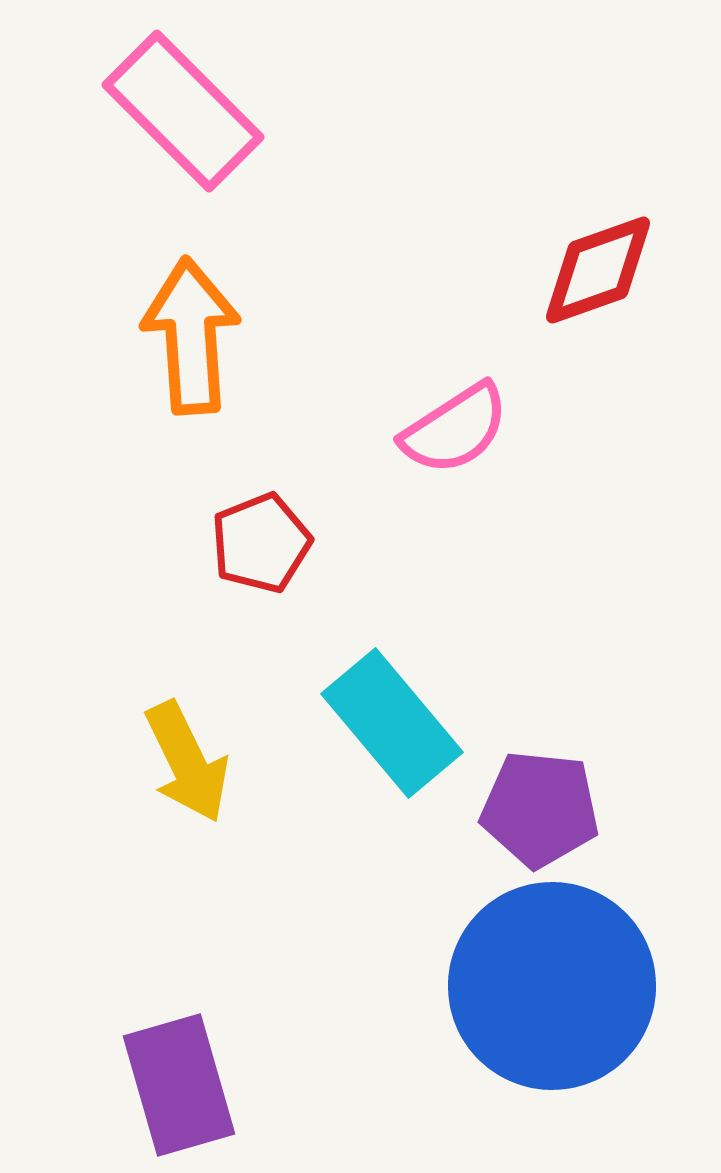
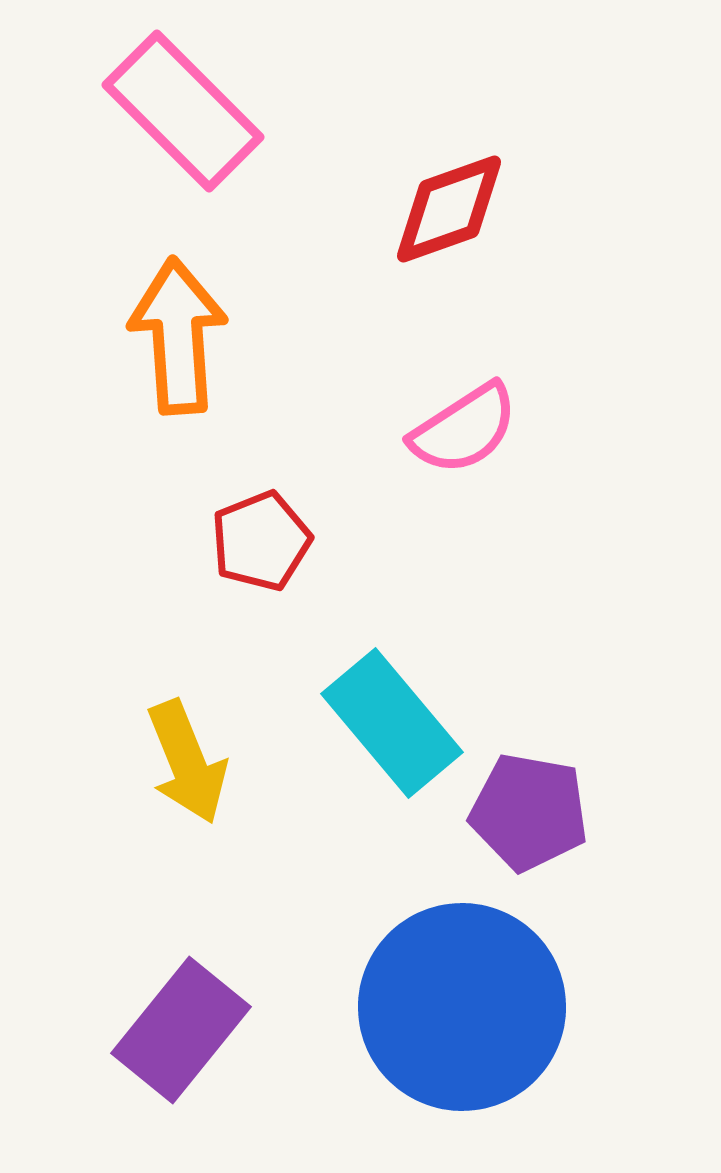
red diamond: moved 149 px left, 61 px up
orange arrow: moved 13 px left
pink semicircle: moved 9 px right
red pentagon: moved 2 px up
yellow arrow: rotated 4 degrees clockwise
purple pentagon: moved 11 px left, 3 px down; rotated 4 degrees clockwise
blue circle: moved 90 px left, 21 px down
purple rectangle: moved 2 px right, 55 px up; rotated 55 degrees clockwise
